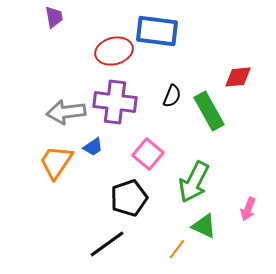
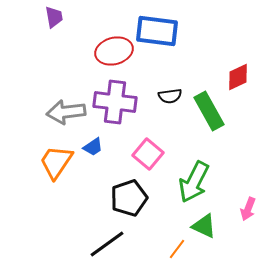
red diamond: rotated 20 degrees counterclockwise
black semicircle: moved 2 px left; rotated 60 degrees clockwise
